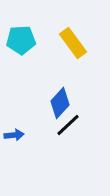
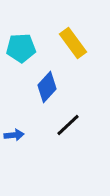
cyan pentagon: moved 8 px down
blue diamond: moved 13 px left, 16 px up
